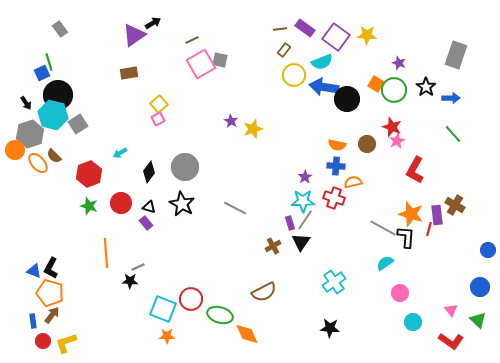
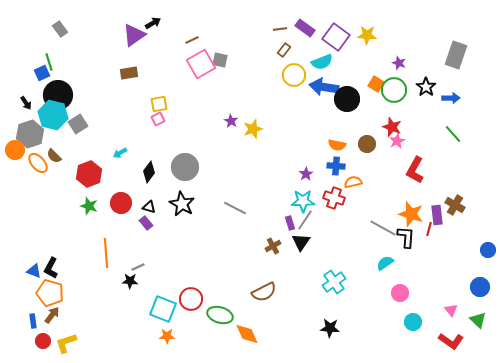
yellow square at (159, 104): rotated 30 degrees clockwise
purple star at (305, 177): moved 1 px right, 3 px up
